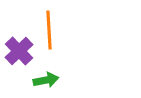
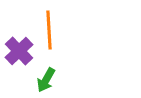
green arrow: rotated 130 degrees clockwise
